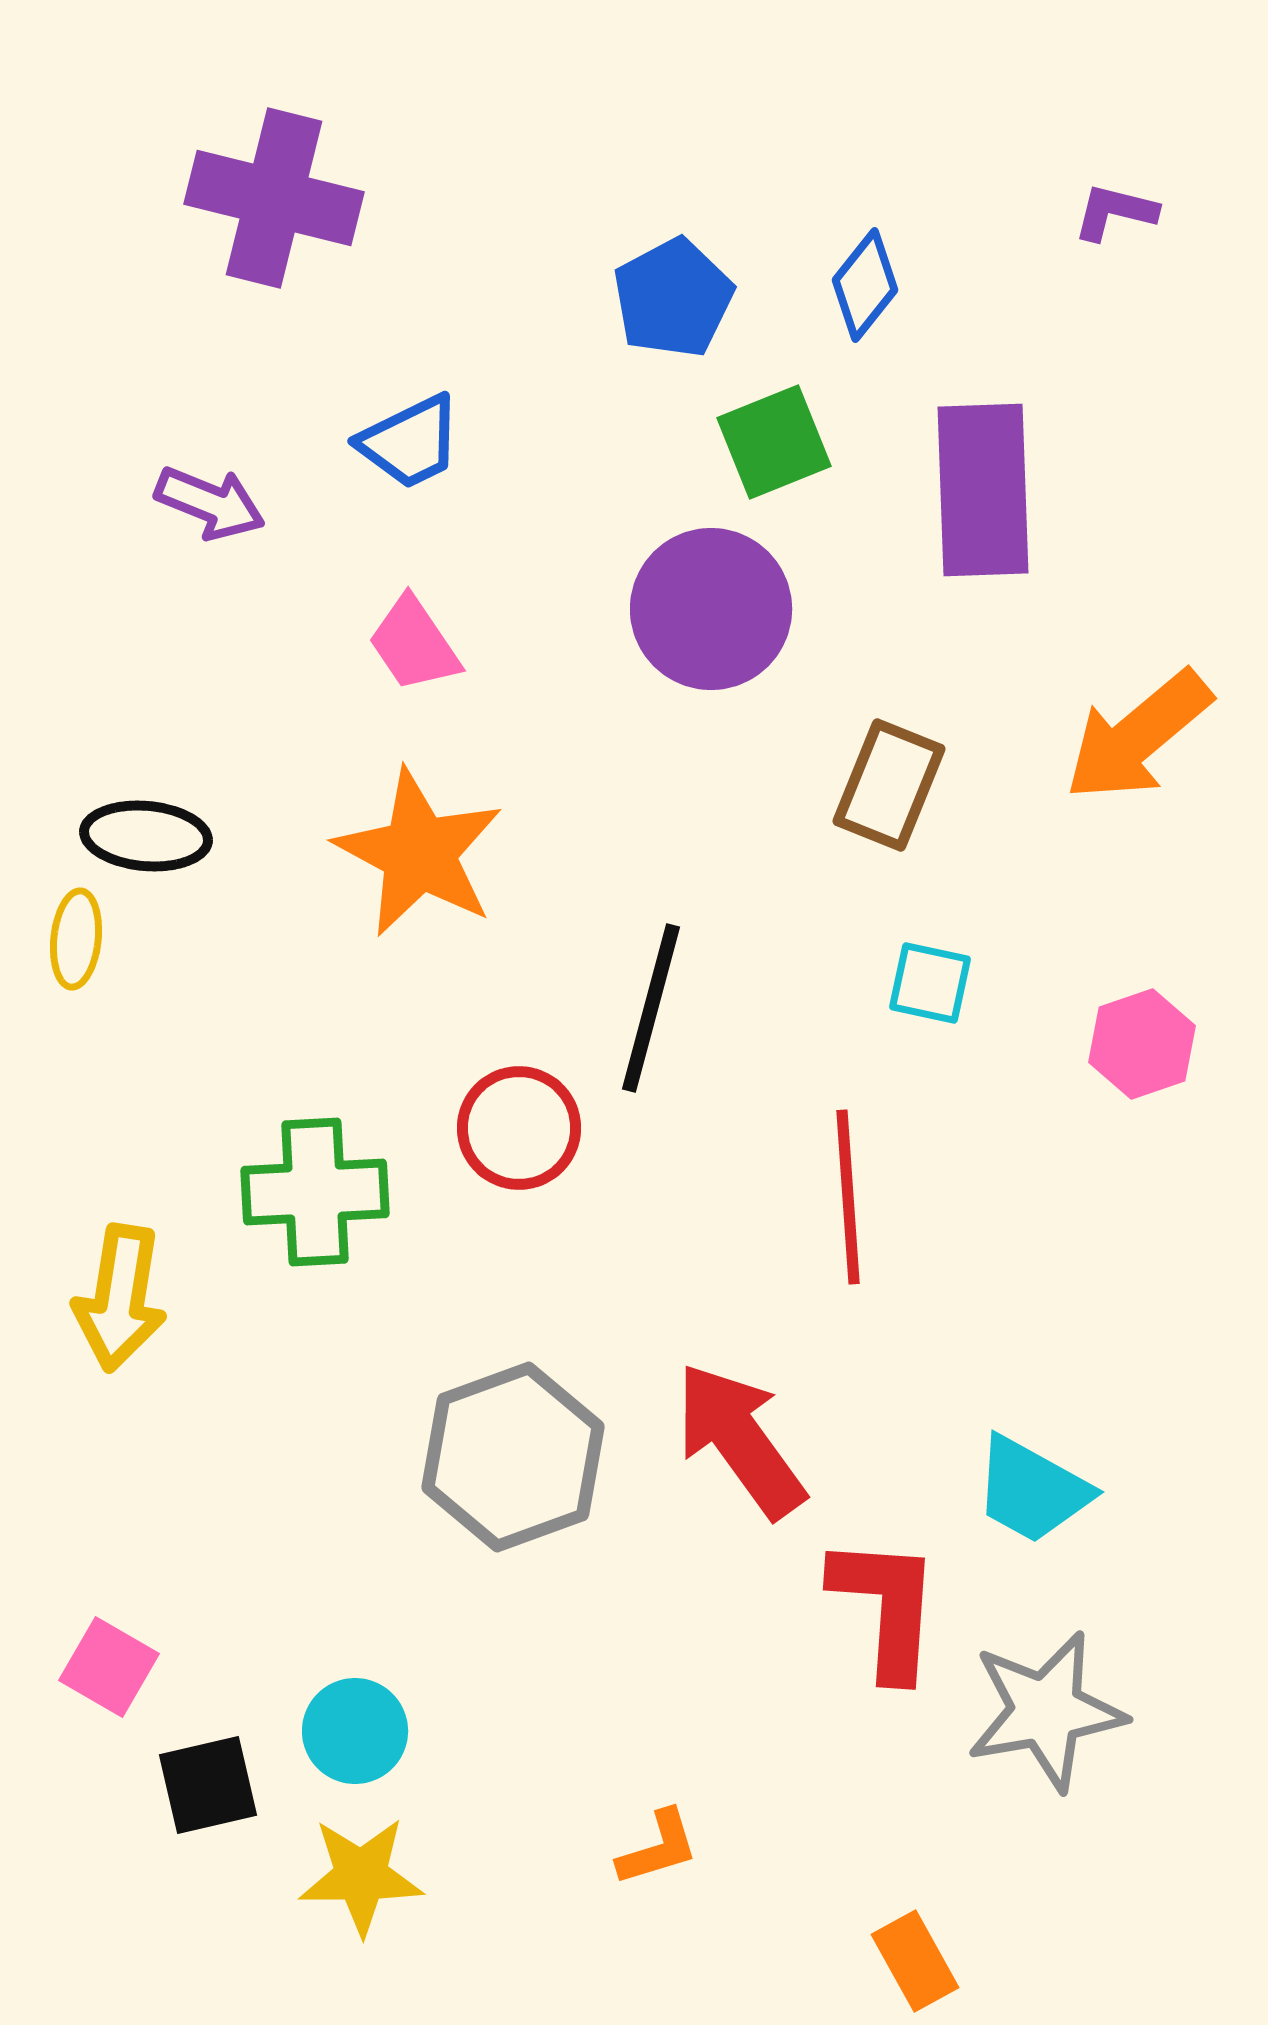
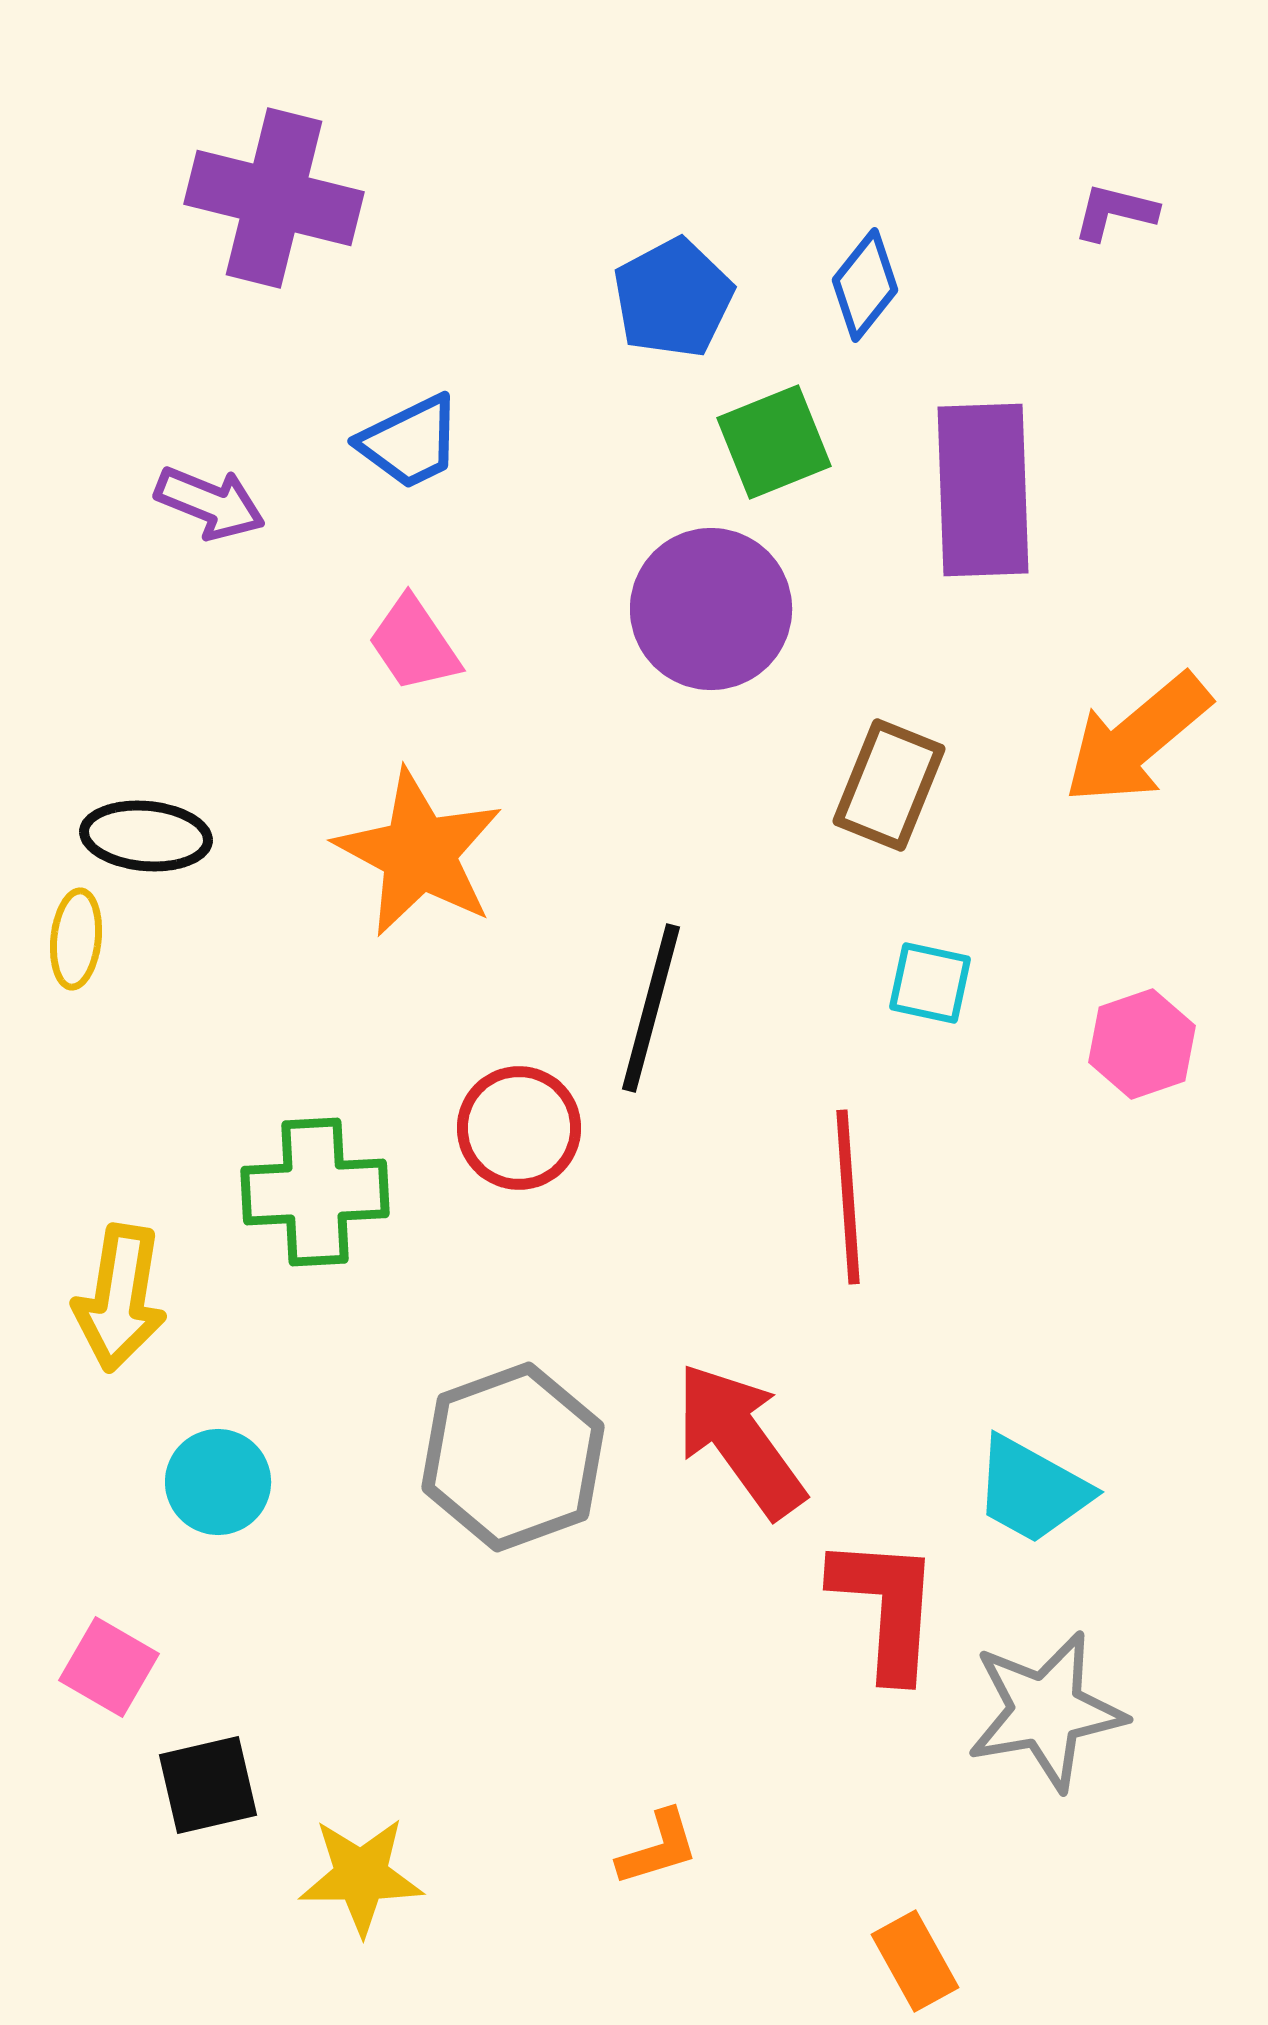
orange arrow: moved 1 px left, 3 px down
cyan circle: moved 137 px left, 249 px up
